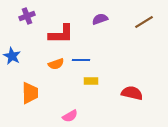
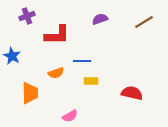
red L-shape: moved 4 px left, 1 px down
blue line: moved 1 px right, 1 px down
orange semicircle: moved 9 px down
